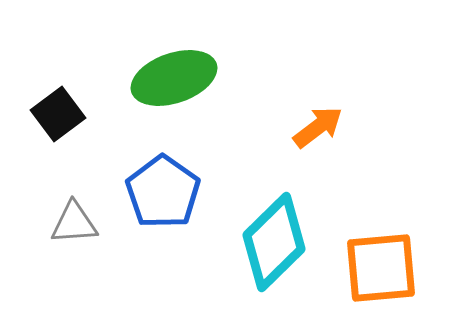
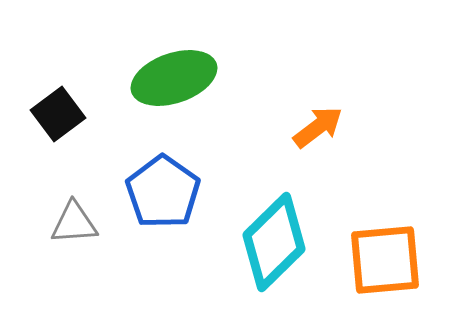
orange square: moved 4 px right, 8 px up
